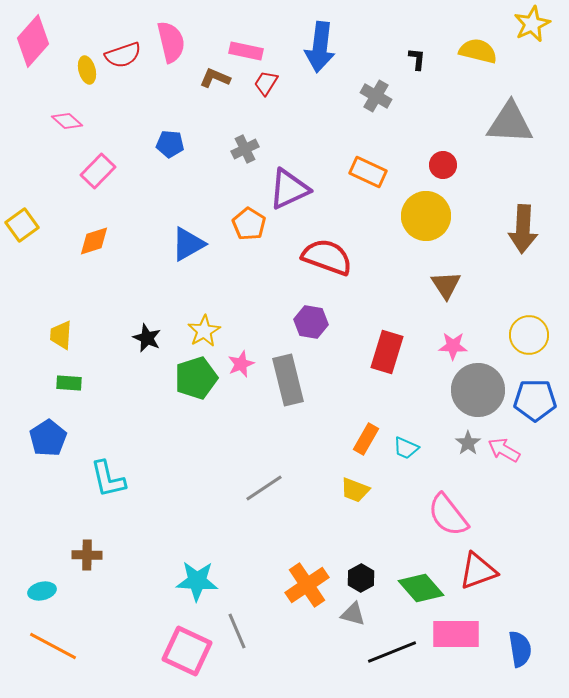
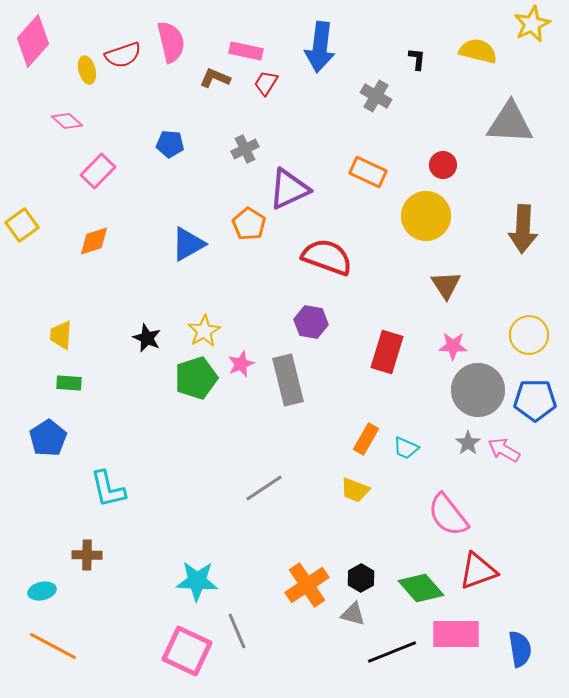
cyan L-shape at (108, 479): moved 10 px down
